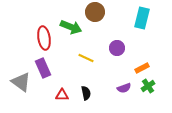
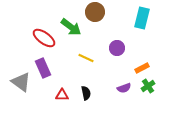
green arrow: rotated 15 degrees clockwise
red ellipse: rotated 45 degrees counterclockwise
